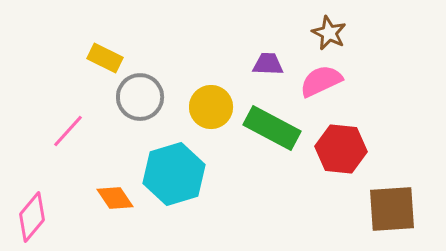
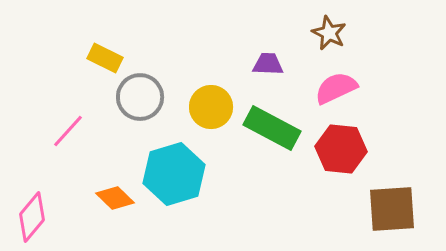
pink semicircle: moved 15 px right, 7 px down
orange diamond: rotated 12 degrees counterclockwise
